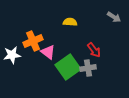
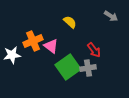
gray arrow: moved 3 px left, 1 px up
yellow semicircle: rotated 40 degrees clockwise
pink triangle: moved 3 px right, 6 px up
